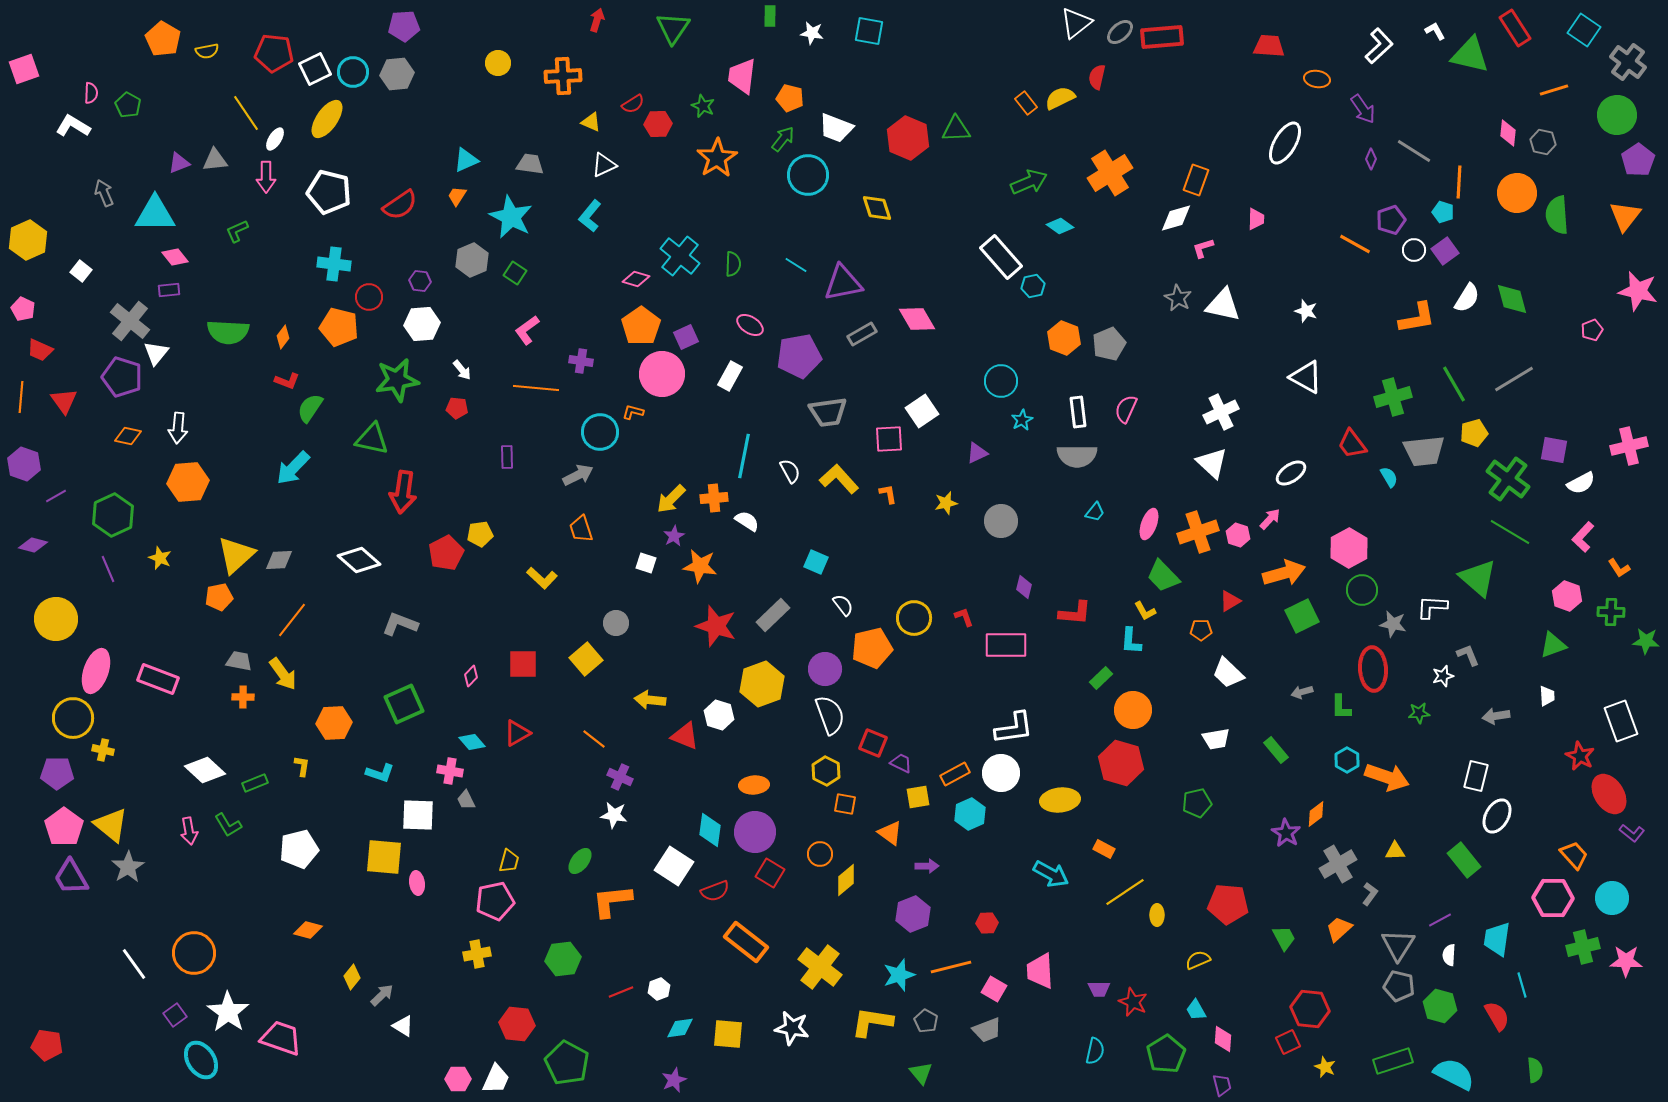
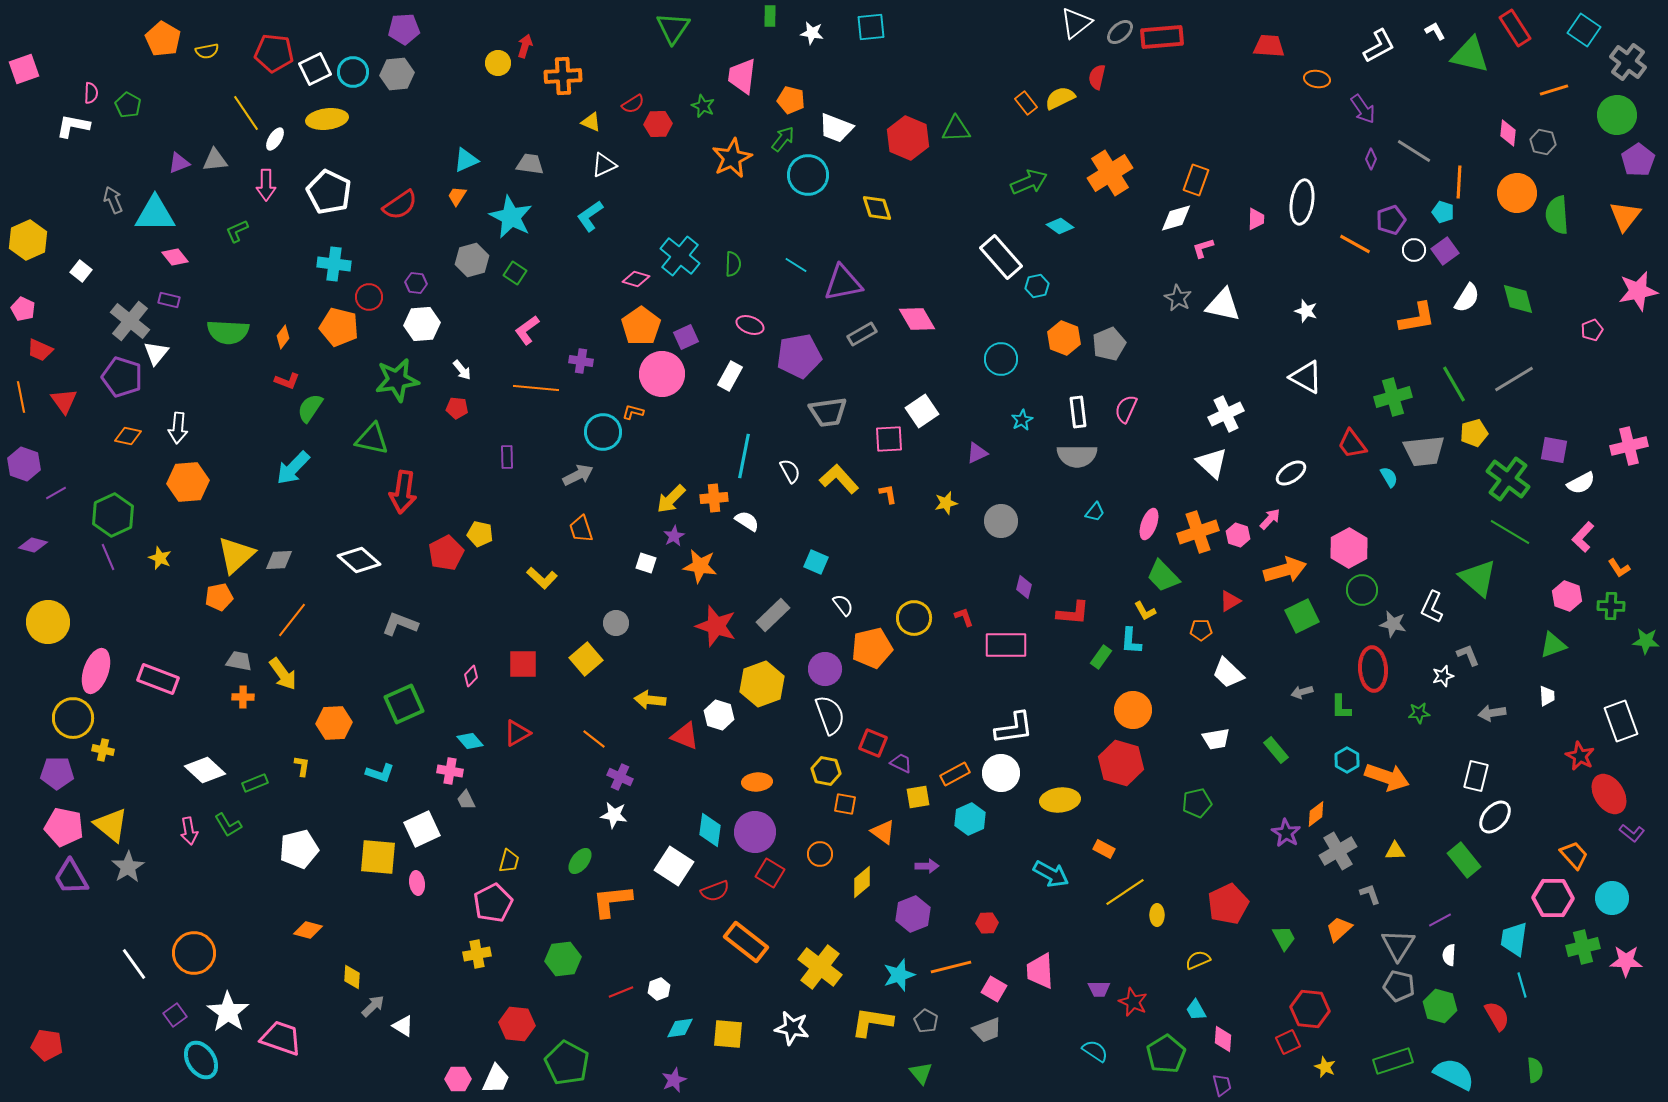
red arrow at (597, 20): moved 72 px left, 26 px down
purple pentagon at (404, 26): moved 3 px down
cyan square at (869, 31): moved 2 px right, 4 px up; rotated 16 degrees counterclockwise
white L-shape at (1379, 46): rotated 15 degrees clockwise
orange pentagon at (790, 98): moved 1 px right, 2 px down
yellow ellipse at (327, 119): rotated 48 degrees clockwise
white L-shape at (73, 126): rotated 20 degrees counterclockwise
white ellipse at (1285, 143): moved 17 px right, 59 px down; rotated 21 degrees counterclockwise
orange star at (717, 158): moved 15 px right; rotated 6 degrees clockwise
pink arrow at (266, 177): moved 8 px down
white pentagon at (329, 192): rotated 12 degrees clockwise
gray arrow at (104, 193): moved 9 px right, 7 px down
cyan L-shape at (590, 216): rotated 16 degrees clockwise
gray hexagon at (472, 260): rotated 8 degrees clockwise
purple hexagon at (420, 281): moved 4 px left, 2 px down
cyan hexagon at (1033, 286): moved 4 px right
purple rectangle at (169, 290): moved 10 px down; rotated 20 degrees clockwise
pink star at (1638, 291): rotated 24 degrees counterclockwise
green diamond at (1512, 299): moved 6 px right
pink ellipse at (750, 325): rotated 12 degrees counterclockwise
cyan circle at (1001, 381): moved 22 px up
orange line at (21, 397): rotated 16 degrees counterclockwise
white cross at (1221, 412): moved 5 px right, 2 px down
cyan circle at (600, 432): moved 3 px right
purple line at (56, 496): moved 3 px up
yellow pentagon at (480, 534): rotated 20 degrees clockwise
purple line at (108, 569): moved 12 px up
orange arrow at (1284, 573): moved 1 px right, 3 px up
white L-shape at (1432, 607): rotated 68 degrees counterclockwise
green cross at (1611, 612): moved 6 px up
red L-shape at (1075, 613): moved 2 px left
yellow circle at (56, 619): moved 8 px left, 3 px down
green rectangle at (1101, 678): moved 21 px up; rotated 10 degrees counterclockwise
gray arrow at (1496, 716): moved 4 px left, 3 px up
cyan diamond at (472, 742): moved 2 px left, 1 px up
yellow hexagon at (826, 771): rotated 16 degrees counterclockwise
orange ellipse at (754, 785): moved 3 px right, 3 px up
cyan hexagon at (970, 814): moved 5 px down
white square at (418, 815): moved 4 px right, 14 px down; rotated 27 degrees counterclockwise
white ellipse at (1497, 816): moved 2 px left, 1 px down; rotated 12 degrees clockwise
pink pentagon at (64, 827): rotated 24 degrees counterclockwise
orange triangle at (890, 833): moved 7 px left, 1 px up
yellow square at (384, 857): moved 6 px left
gray cross at (1338, 864): moved 13 px up
yellow diamond at (846, 880): moved 16 px right, 2 px down
gray L-shape at (1370, 894): rotated 55 degrees counterclockwise
pink pentagon at (495, 901): moved 2 px left, 2 px down; rotated 15 degrees counterclockwise
red pentagon at (1228, 904): rotated 30 degrees counterclockwise
cyan trapezoid at (1497, 939): moved 17 px right
yellow diamond at (352, 977): rotated 35 degrees counterclockwise
gray arrow at (382, 995): moved 9 px left, 11 px down
cyan semicircle at (1095, 1051): rotated 68 degrees counterclockwise
